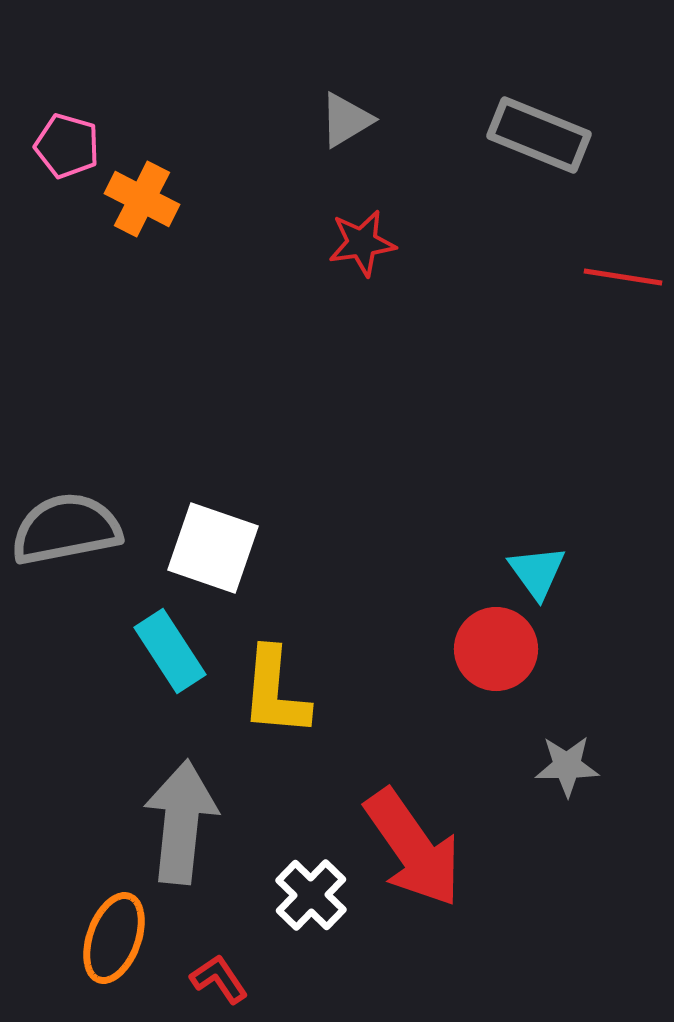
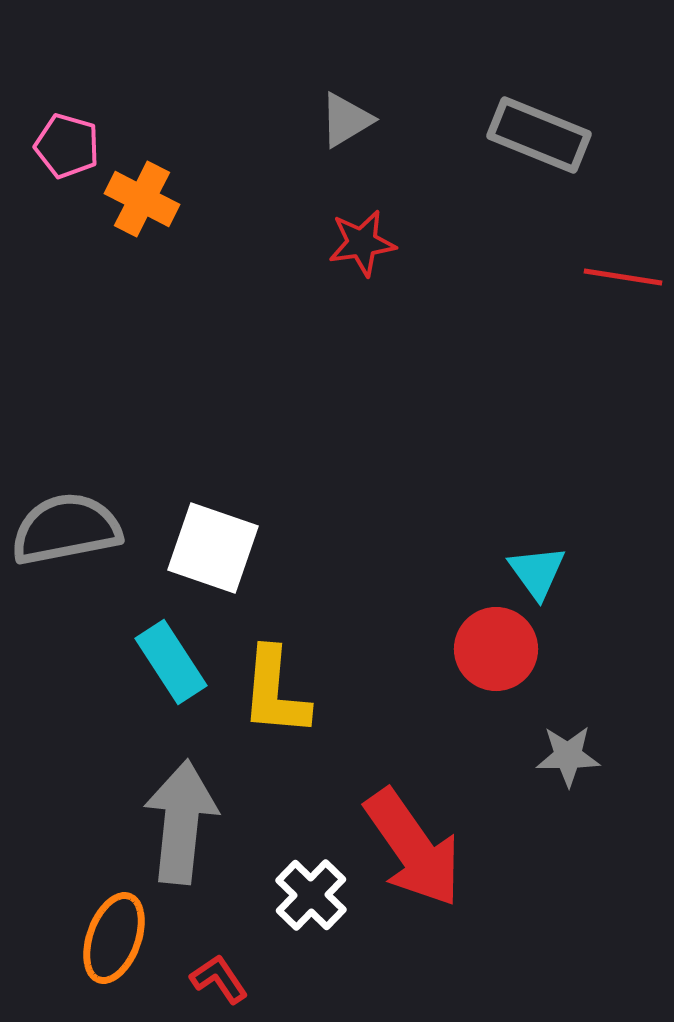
cyan rectangle: moved 1 px right, 11 px down
gray star: moved 1 px right, 10 px up
